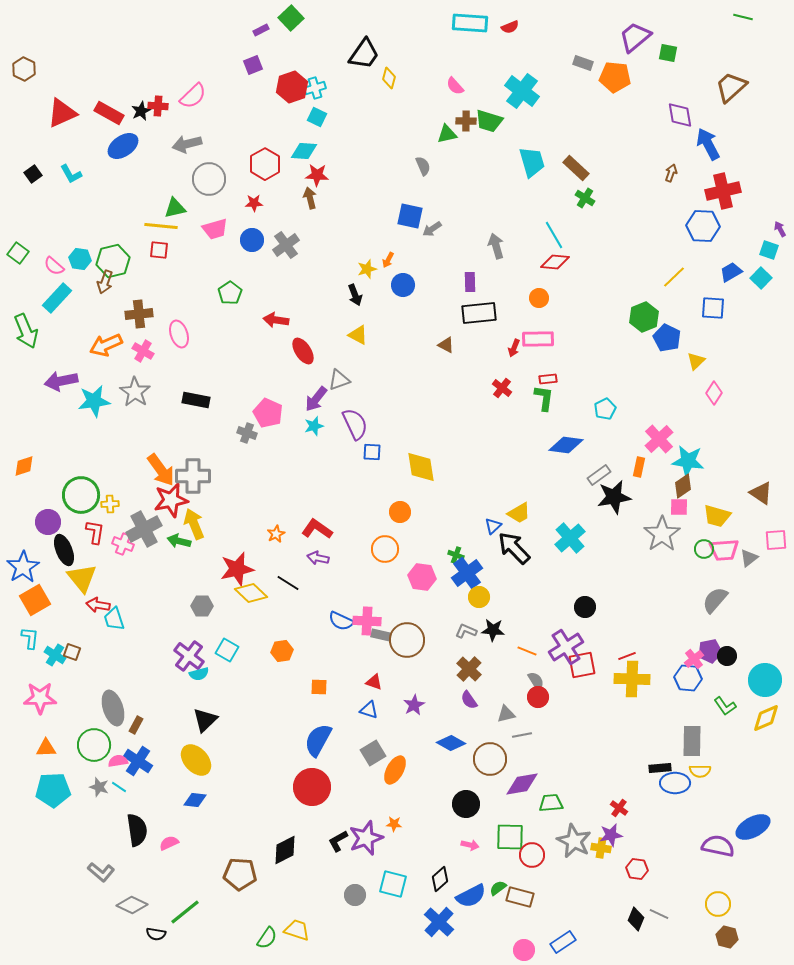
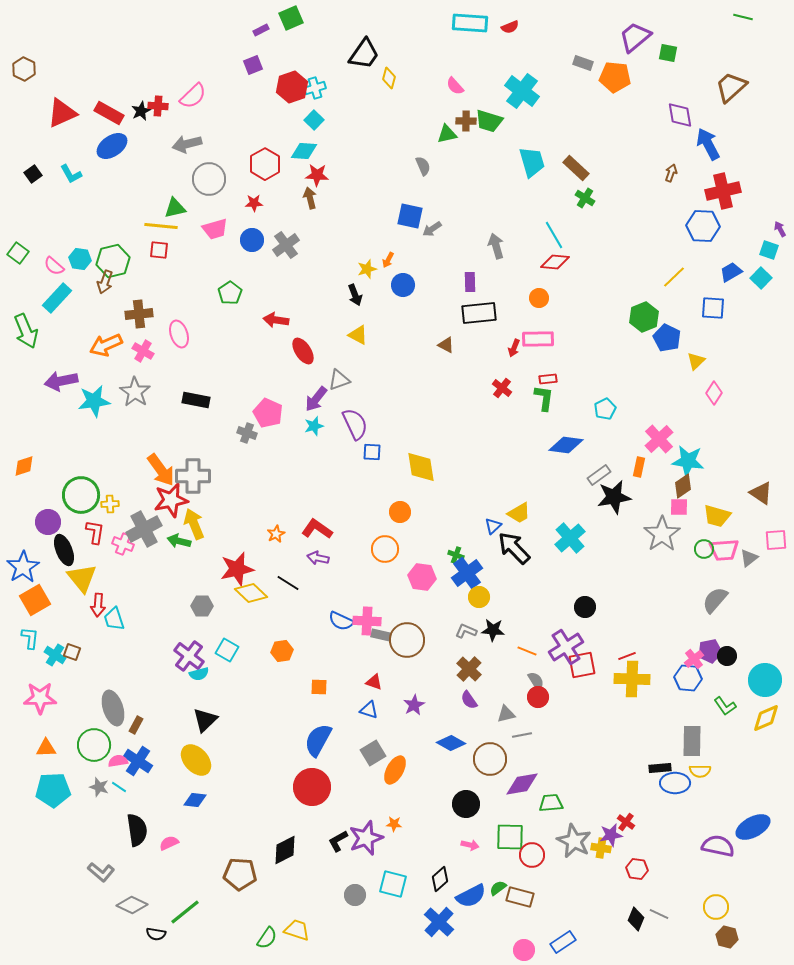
green square at (291, 18): rotated 20 degrees clockwise
cyan square at (317, 117): moved 3 px left, 3 px down; rotated 18 degrees clockwise
blue ellipse at (123, 146): moved 11 px left
red arrow at (98, 605): rotated 95 degrees counterclockwise
red cross at (619, 808): moved 7 px right, 14 px down
yellow circle at (718, 904): moved 2 px left, 3 px down
